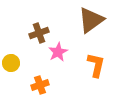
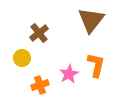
brown triangle: rotated 16 degrees counterclockwise
brown cross: rotated 18 degrees counterclockwise
pink star: moved 11 px right, 22 px down
yellow circle: moved 11 px right, 5 px up
